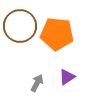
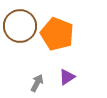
orange pentagon: rotated 16 degrees clockwise
